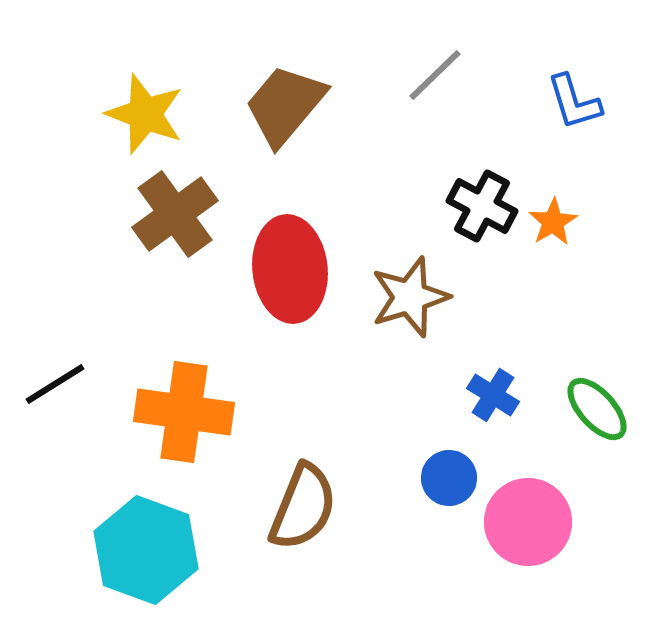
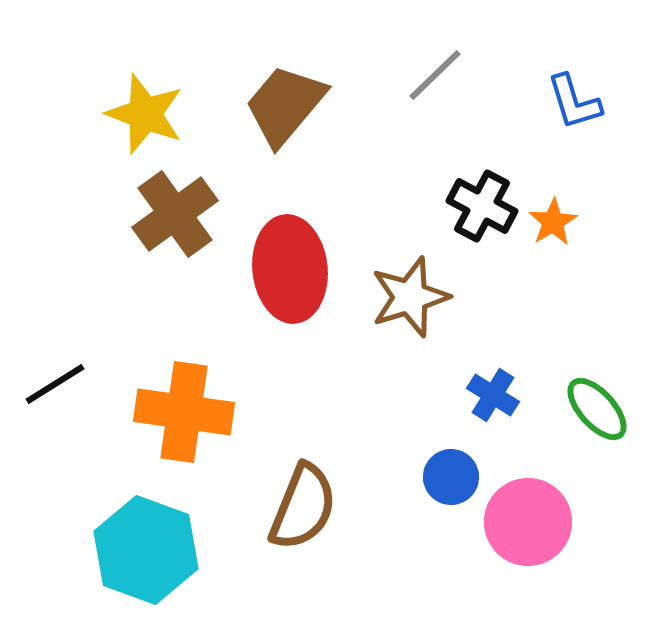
blue circle: moved 2 px right, 1 px up
